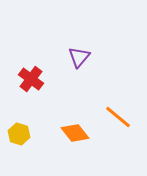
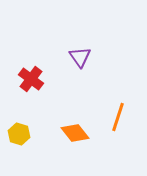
purple triangle: moved 1 px right; rotated 15 degrees counterclockwise
orange line: rotated 68 degrees clockwise
